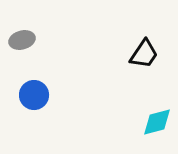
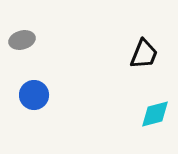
black trapezoid: rotated 12 degrees counterclockwise
cyan diamond: moved 2 px left, 8 px up
